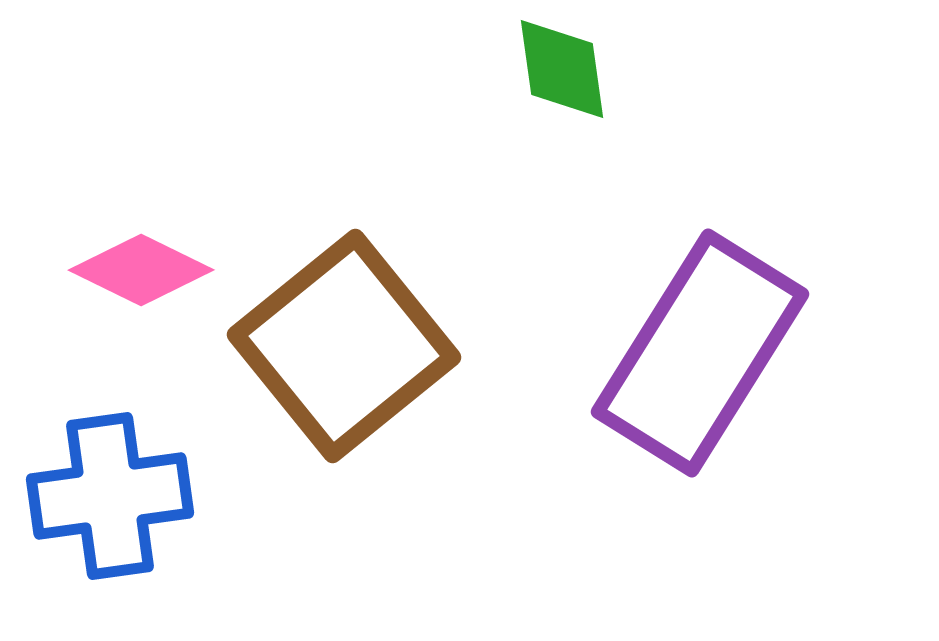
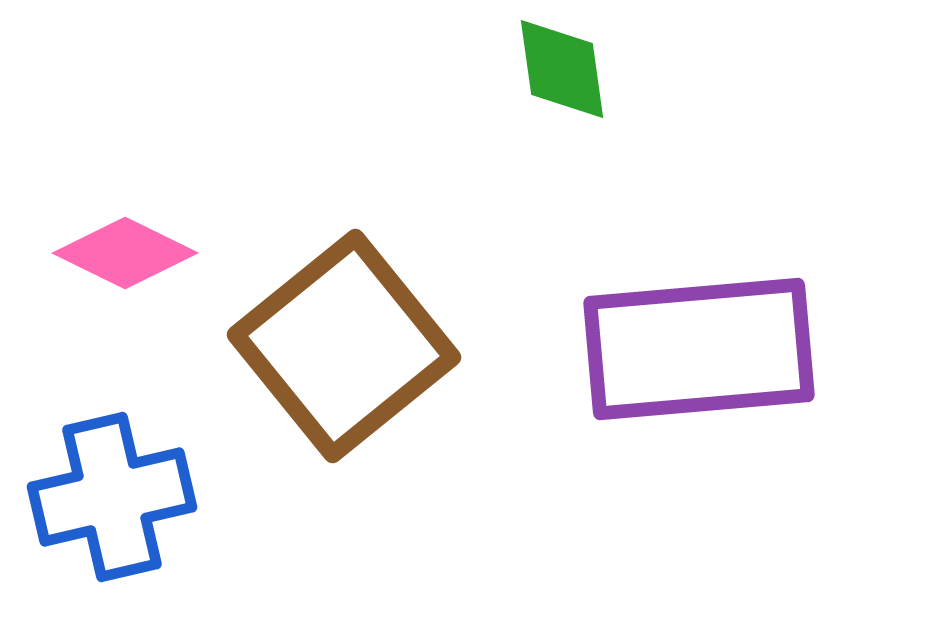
pink diamond: moved 16 px left, 17 px up
purple rectangle: moved 1 px left, 4 px up; rotated 53 degrees clockwise
blue cross: moved 2 px right, 1 px down; rotated 5 degrees counterclockwise
